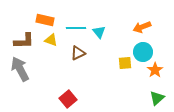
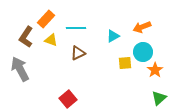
orange rectangle: moved 1 px right, 1 px up; rotated 60 degrees counterclockwise
cyan triangle: moved 14 px right, 4 px down; rotated 40 degrees clockwise
brown L-shape: moved 2 px right, 4 px up; rotated 125 degrees clockwise
green triangle: moved 2 px right
